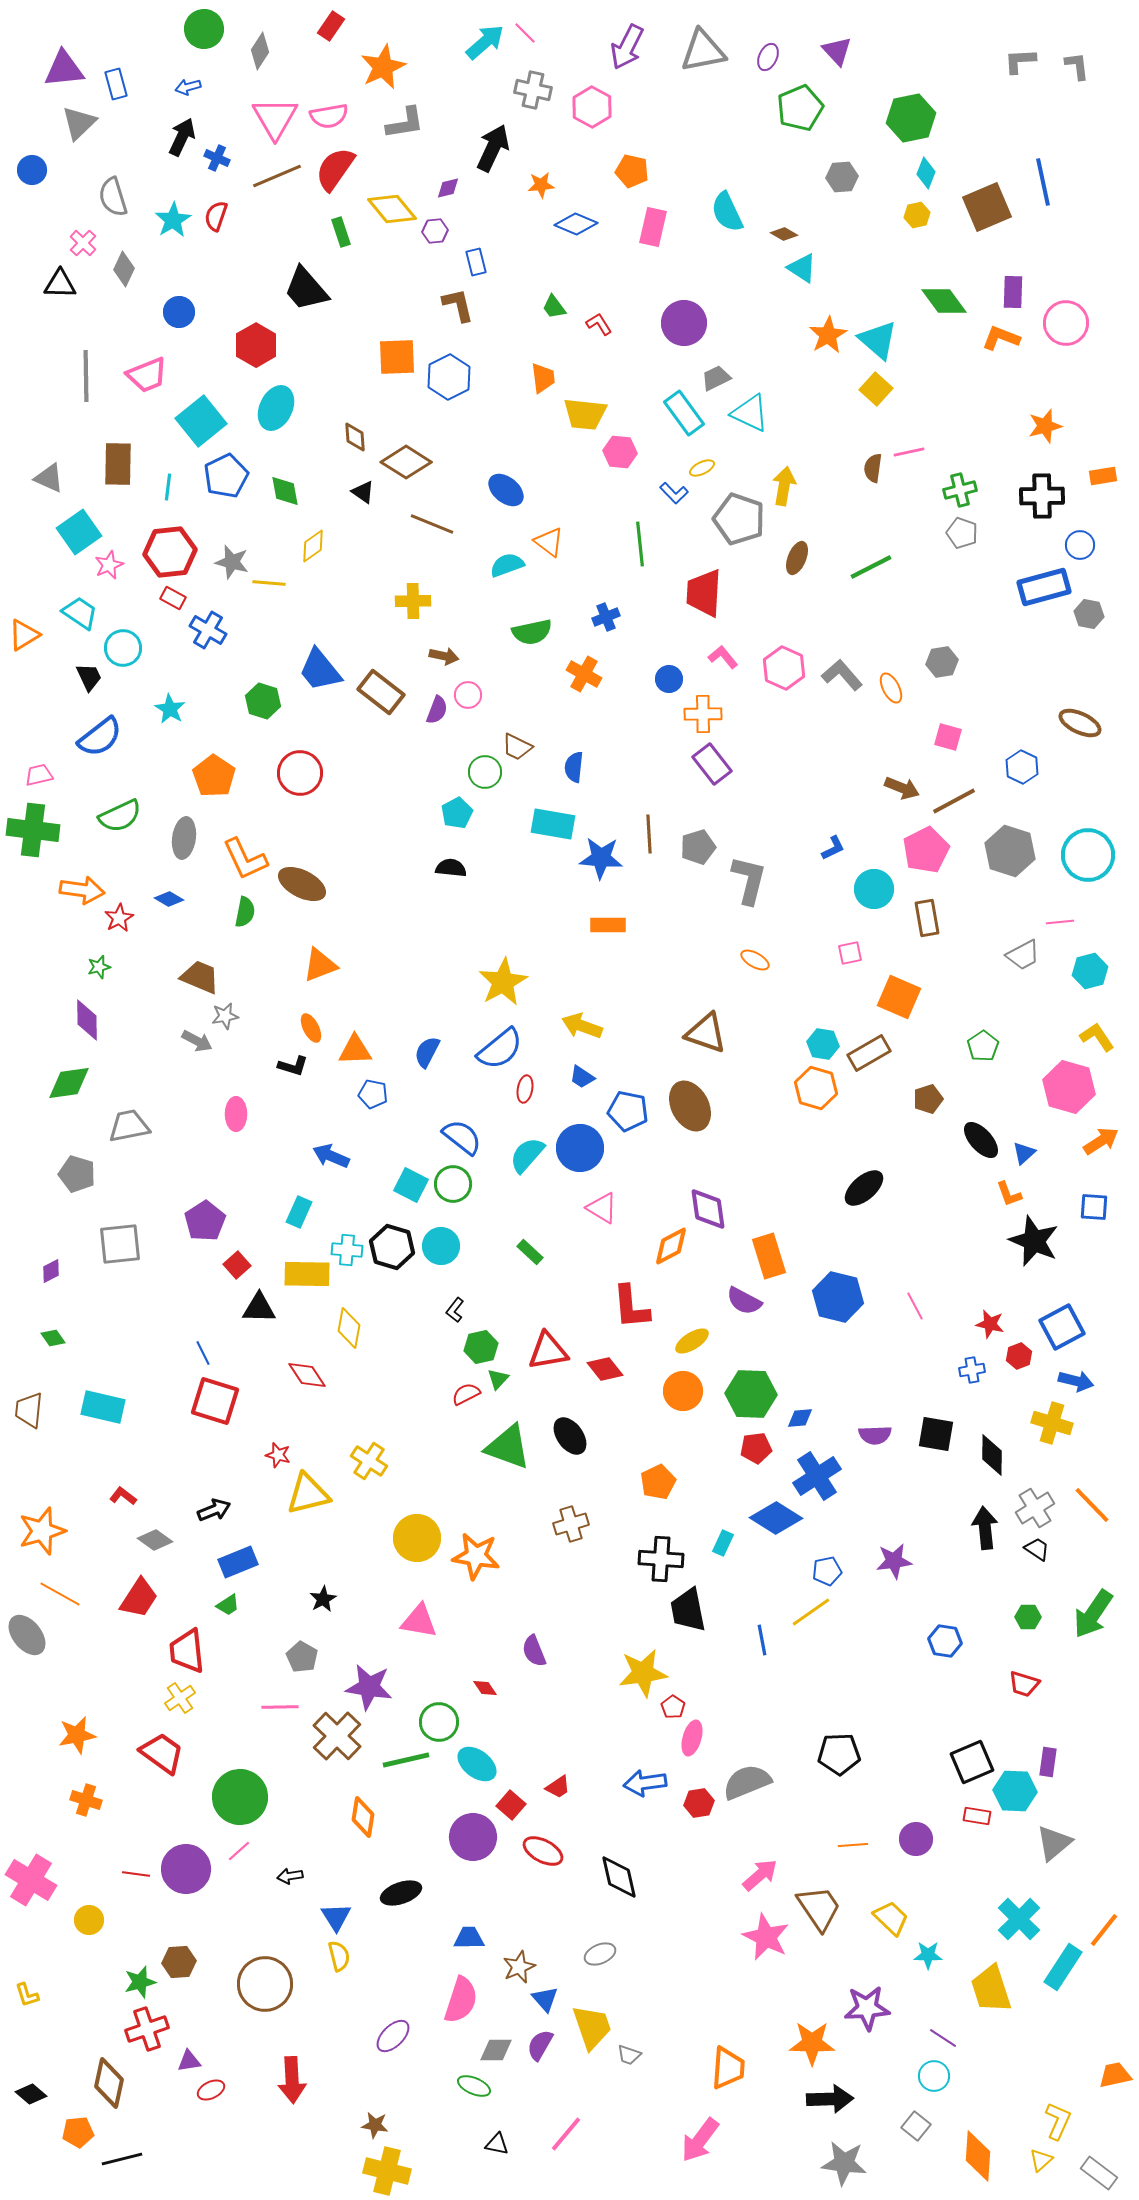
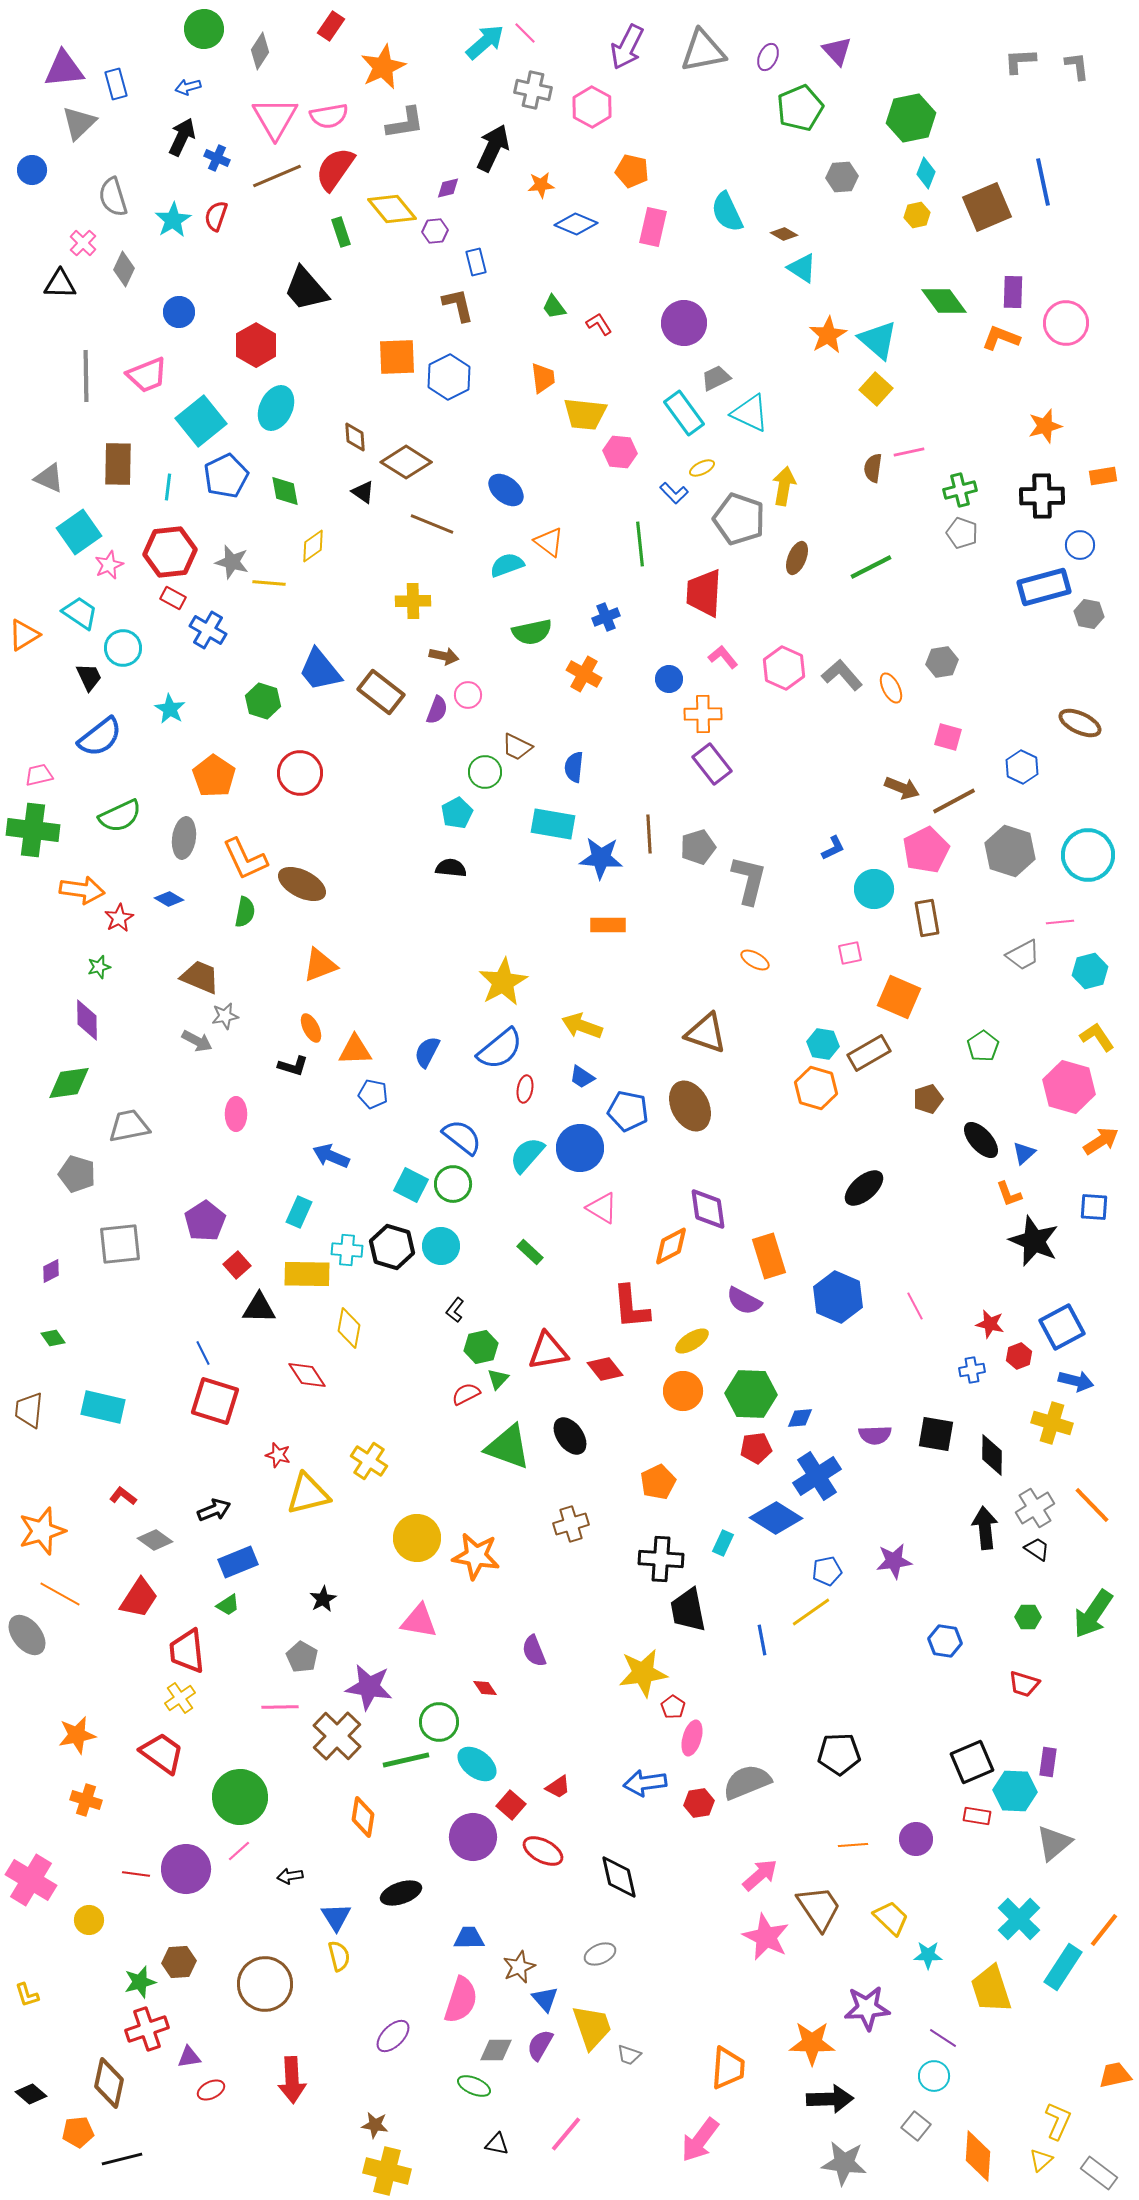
blue hexagon at (838, 1297): rotated 9 degrees clockwise
purple triangle at (189, 2061): moved 4 px up
